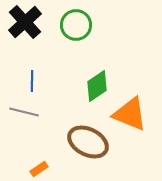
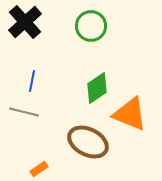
green circle: moved 15 px right, 1 px down
blue line: rotated 10 degrees clockwise
green diamond: moved 2 px down
